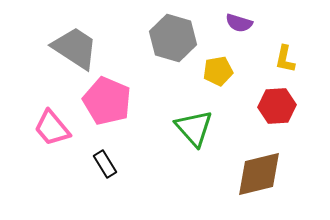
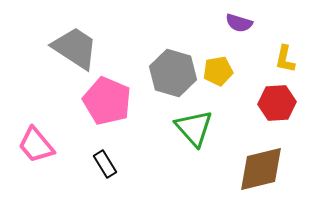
gray hexagon: moved 35 px down
red hexagon: moved 3 px up
pink trapezoid: moved 16 px left, 17 px down
brown diamond: moved 2 px right, 5 px up
